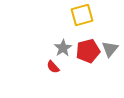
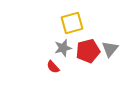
yellow square: moved 10 px left, 8 px down
gray star: rotated 18 degrees clockwise
